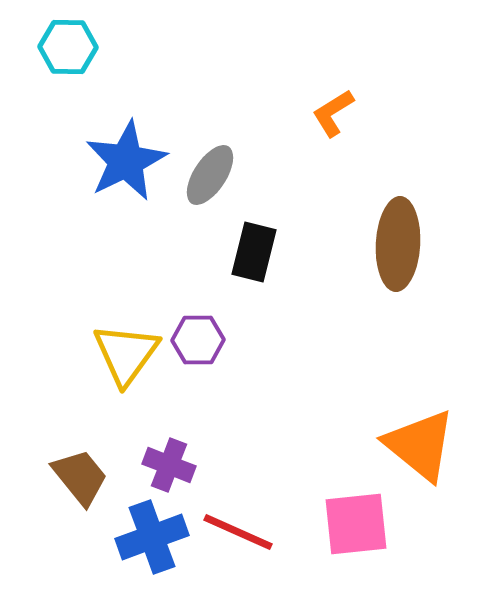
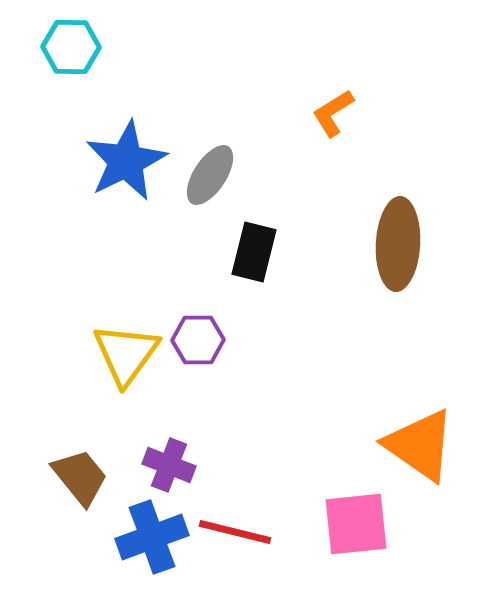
cyan hexagon: moved 3 px right
orange triangle: rotated 4 degrees counterclockwise
red line: moved 3 px left; rotated 10 degrees counterclockwise
